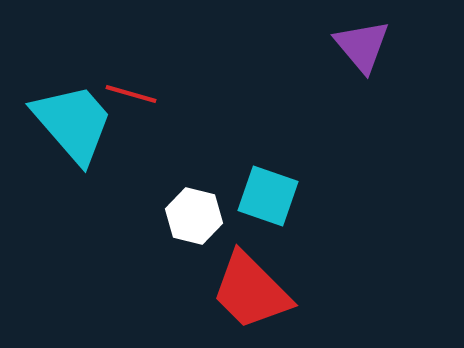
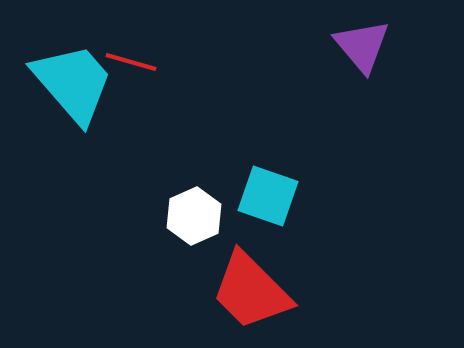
red line: moved 32 px up
cyan trapezoid: moved 40 px up
white hexagon: rotated 22 degrees clockwise
